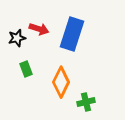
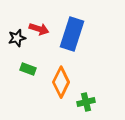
green rectangle: moved 2 px right; rotated 49 degrees counterclockwise
